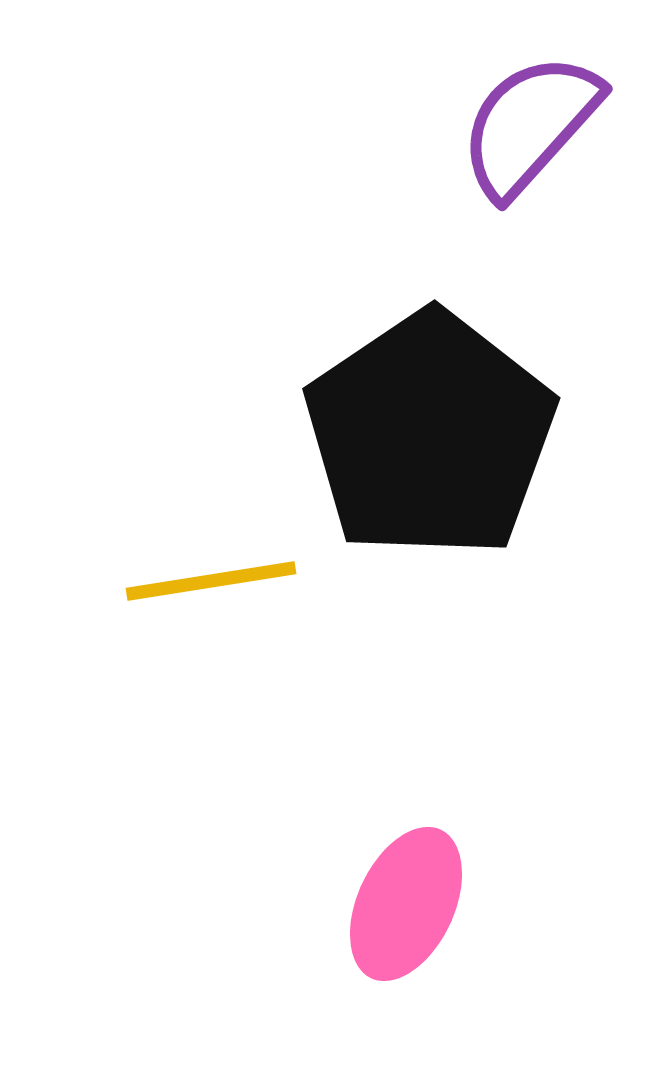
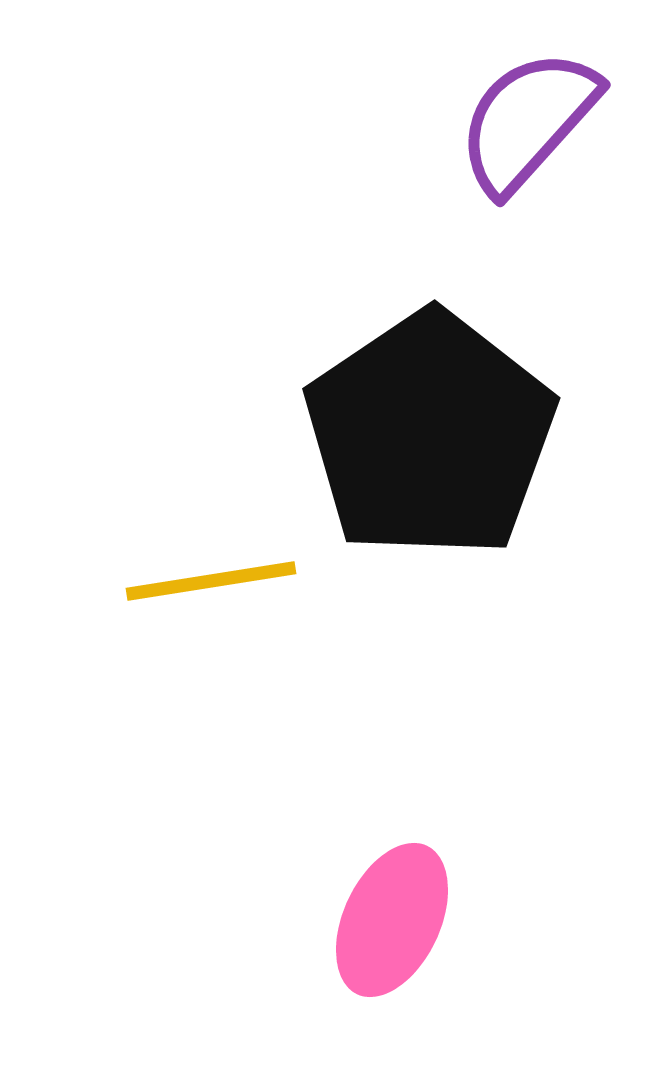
purple semicircle: moved 2 px left, 4 px up
pink ellipse: moved 14 px left, 16 px down
